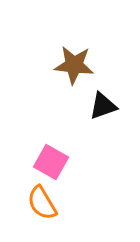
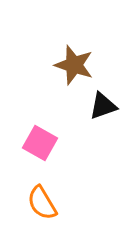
brown star: rotated 12 degrees clockwise
pink square: moved 11 px left, 19 px up
